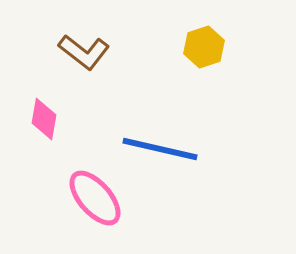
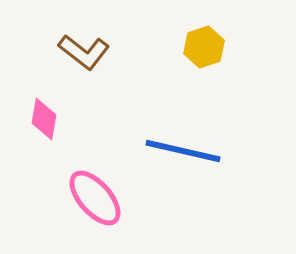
blue line: moved 23 px right, 2 px down
